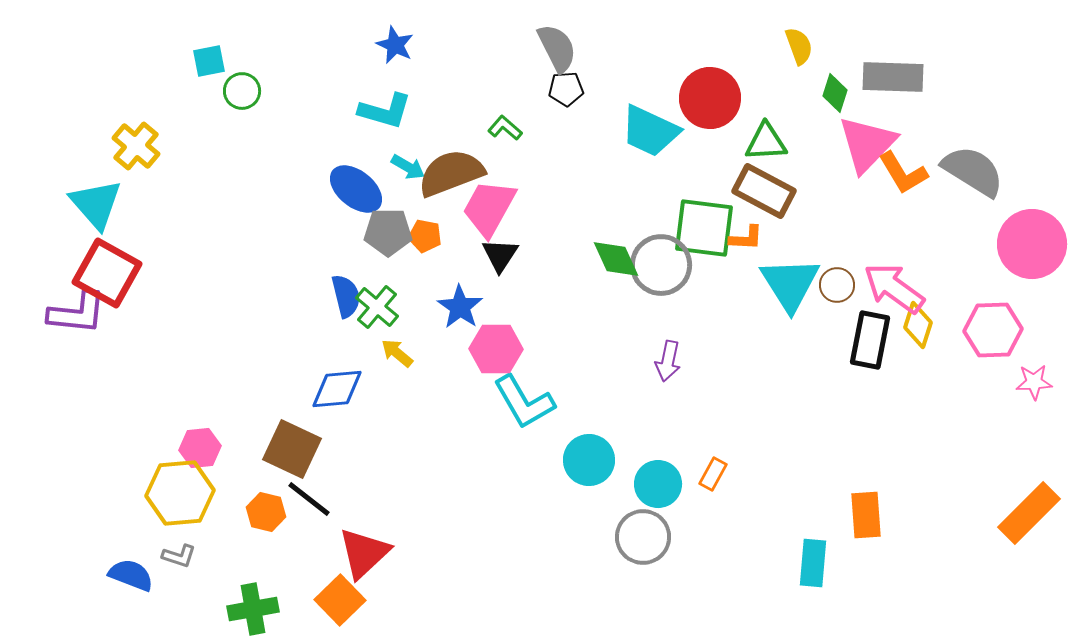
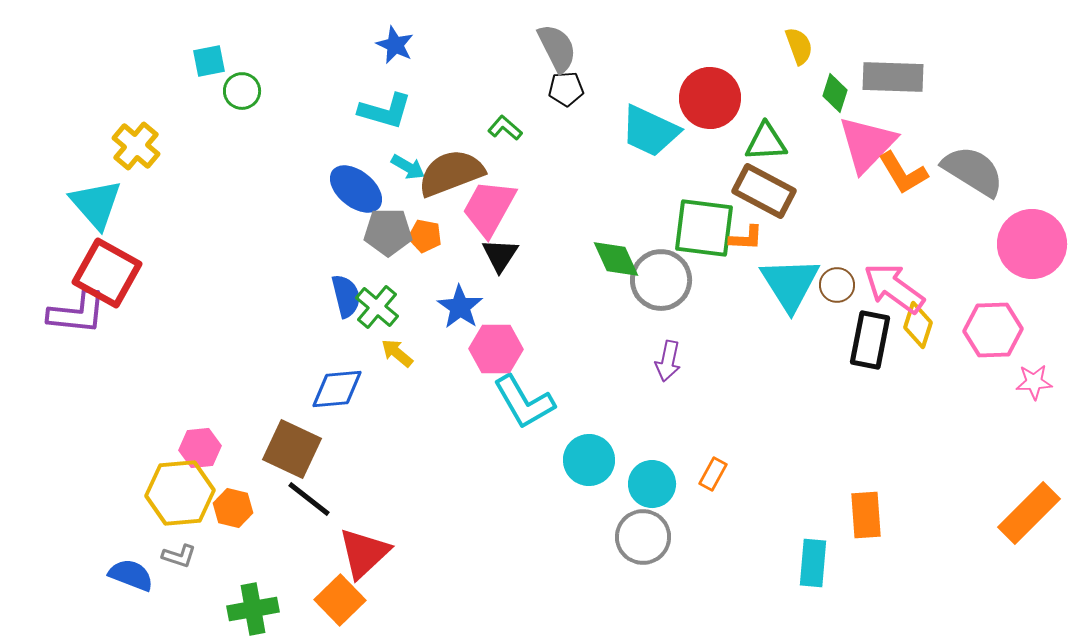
gray circle at (661, 265): moved 15 px down
cyan circle at (658, 484): moved 6 px left
orange hexagon at (266, 512): moved 33 px left, 4 px up
